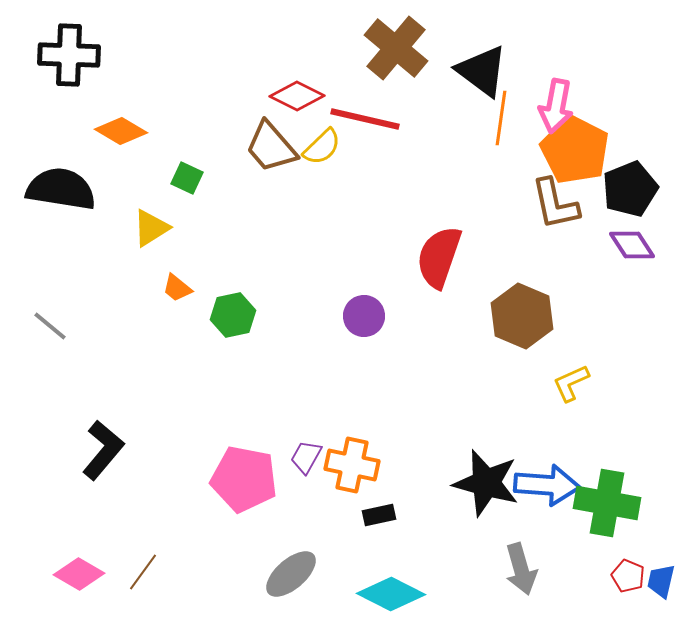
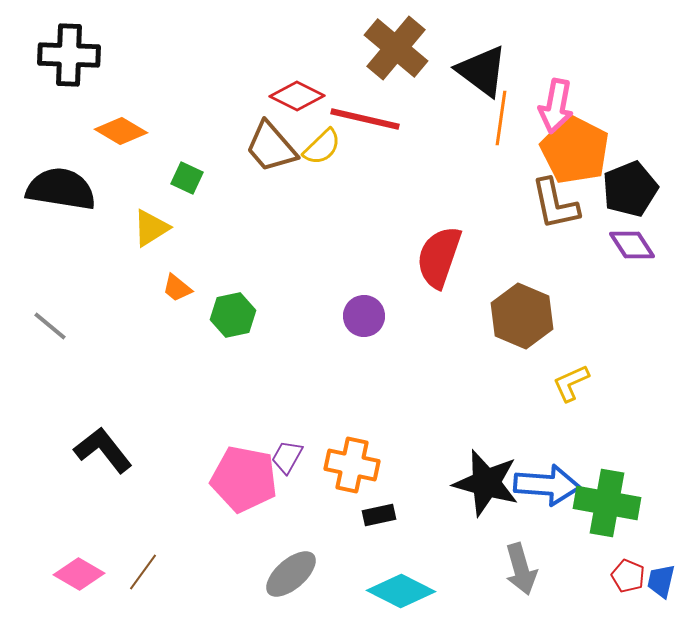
black L-shape: rotated 78 degrees counterclockwise
purple trapezoid: moved 19 px left
cyan diamond: moved 10 px right, 3 px up
